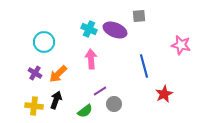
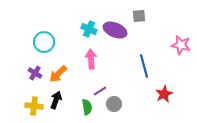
green semicircle: moved 2 px right, 4 px up; rotated 63 degrees counterclockwise
